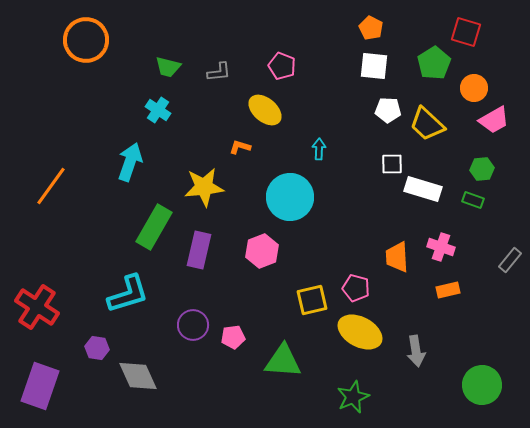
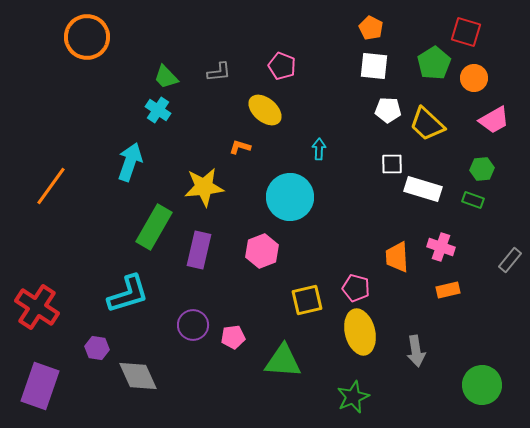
orange circle at (86, 40): moved 1 px right, 3 px up
green trapezoid at (168, 67): moved 2 px left, 10 px down; rotated 32 degrees clockwise
orange circle at (474, 88): moved 10 px up
yellow square at (312, 300): moved 5 px left
yellow ellipse at (360, 332): rotated 48 degrees clockwise
